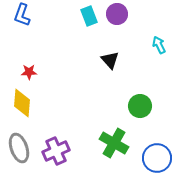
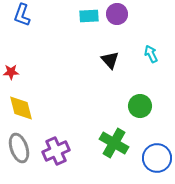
cyan rectangle: rotated 72 degrees counterclockwise
cyan arrow: moved 8 px left, 9 px down
red star: moved 18 px left
yellow diamond: moved 1 px left, 5 px down; rotated 20 degrees counterclockwise
